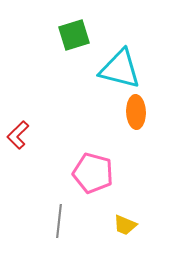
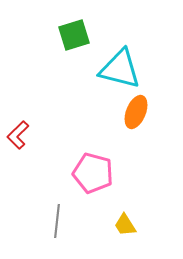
orange ellipse: rotated 24 degrees clockwise
gray line: moved 2 px left
yellow trapezoid: rotated 35 degrees clockwise
